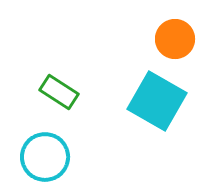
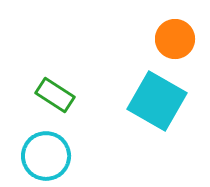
green rectangle: moved 4 px left, 3 px down
cyan circle: moved 1 px right, 1 px up
